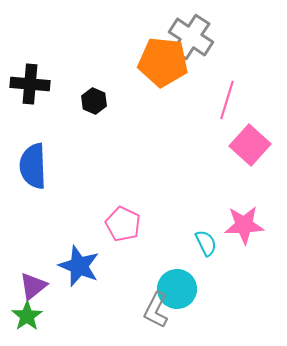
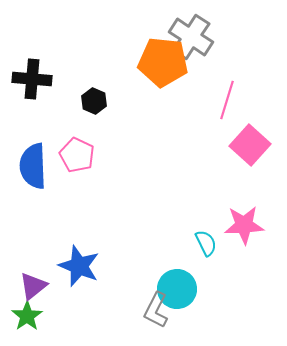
black cross: moved 2 px right, 5 px up
pink pentagon: moved 46 px left, 69 px up
